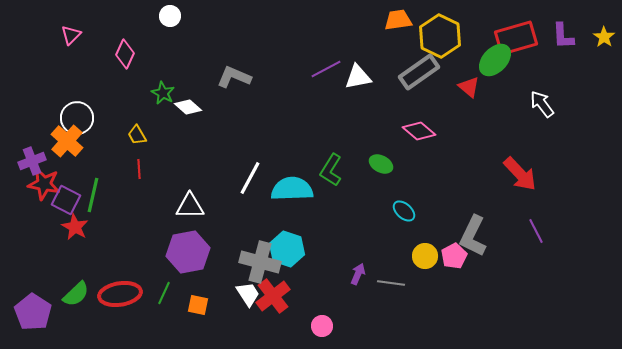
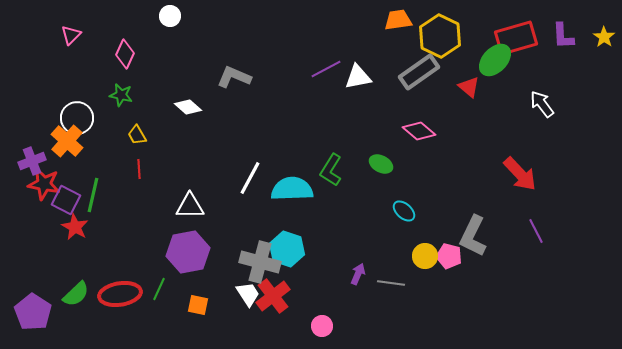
green star at (163, 93): moved 42 px left, 2 px down; rotated 15 degrees counterclockwise
pink pentagon at (454, 256): moved 5 px left; rotated 30 degrees counterclockwise
green line at (164, 293): moved 5 px left, 4 px up
